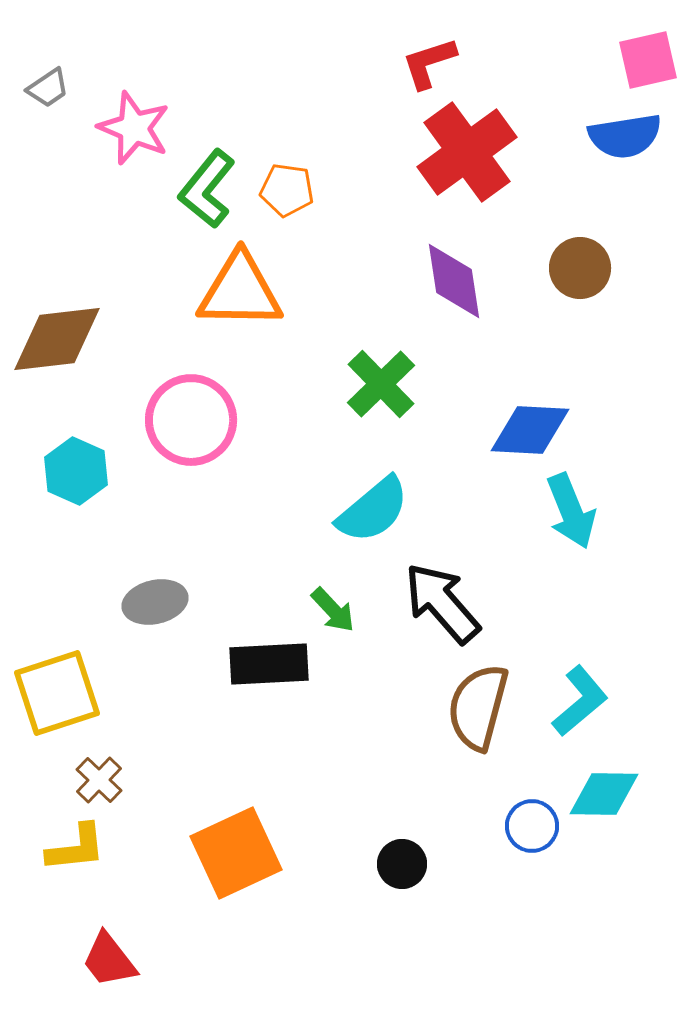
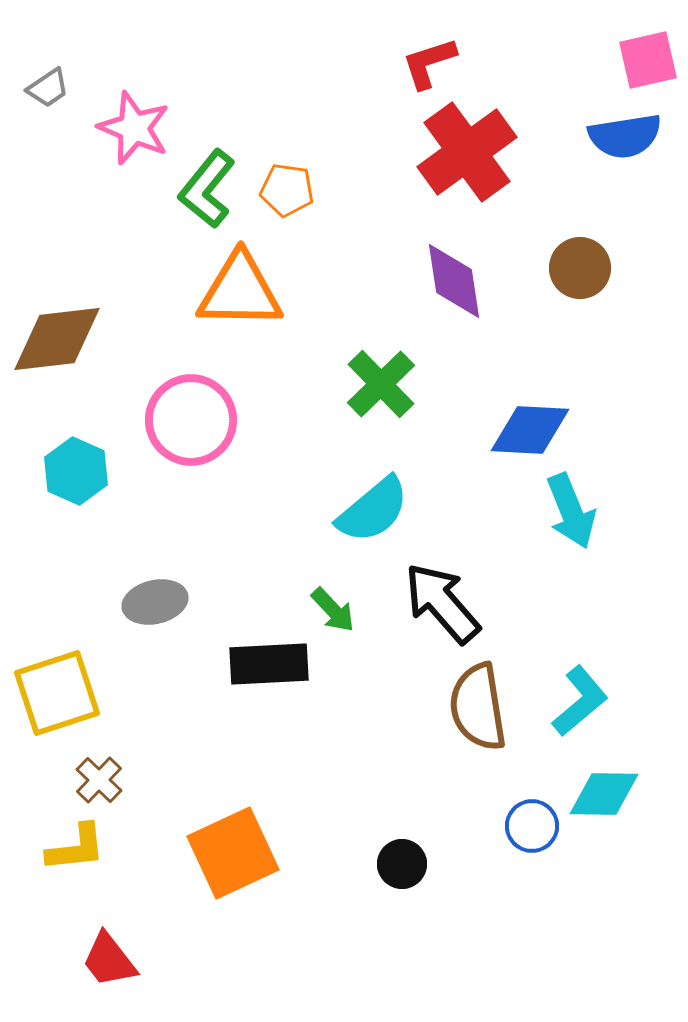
brown semicircle: rotated 24 degrees counterclockwise
orange square: moved 3 px left
